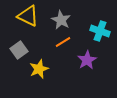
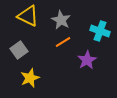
yellow star: moved 9 px left, 9 px down
